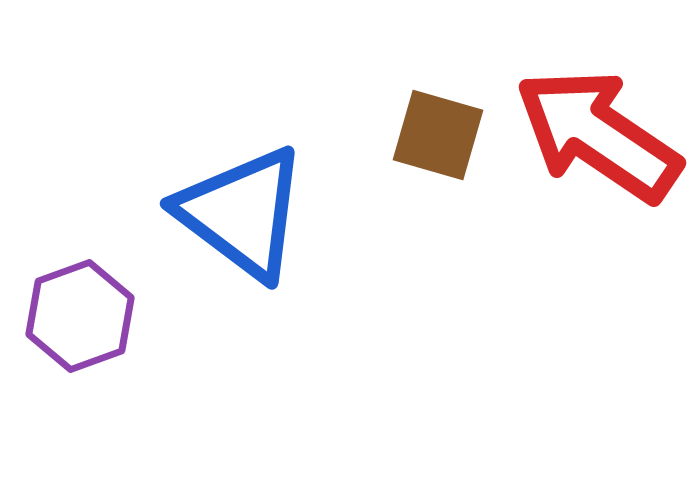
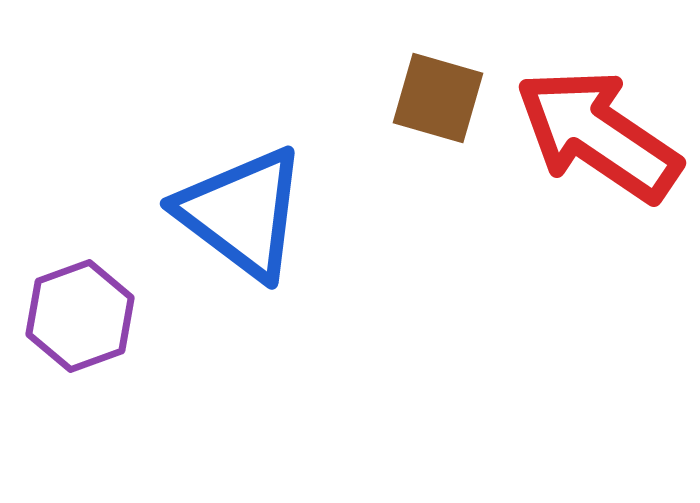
brown square: moved 37 px up
